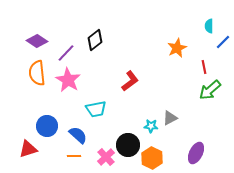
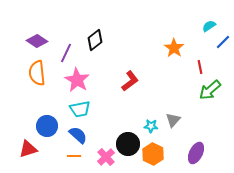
cyan semicircle: rotated 56 degrees clockwise
orange star: moved 3 px left; rotated 12 degrees counterclockwise
purple line: rotated 18 degrees counterclockwise
red line: moved 4 px left
pink star: moved 9 px right
cyan trapezoid: moved 16 px left
gray triangle: moved 3 px right, 2 px down; rotated 21 degrees counterclockwise
black circle: moved 1 px up
orange hexagon: moved 1 px right, 4 px up
